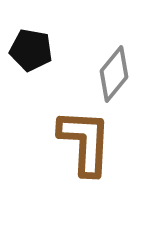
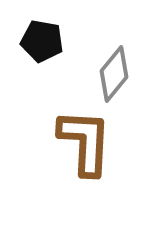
black pentagon: moved 11 px right, 9 px up
